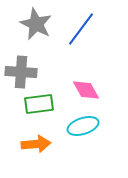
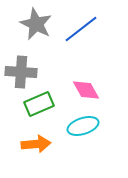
blue line: rotated 15 degrees clockwise
green rectangle: rotated 16 degrees counterclockwise
